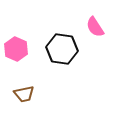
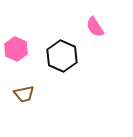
black hexagon: moved 7 px down; rotated 16 degrees clockwise
